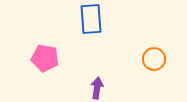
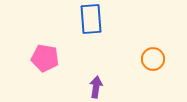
orange circle: moved 1 px left
purple arrow: moved 1 px left, 1 px up
